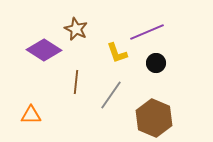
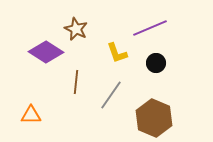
purple line: moved 3 px right, 4 px up
purple diamond: moved 2 px right, 2 px down
